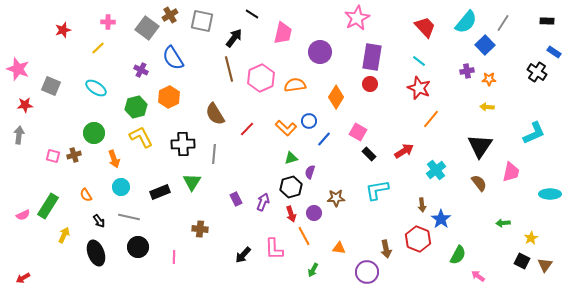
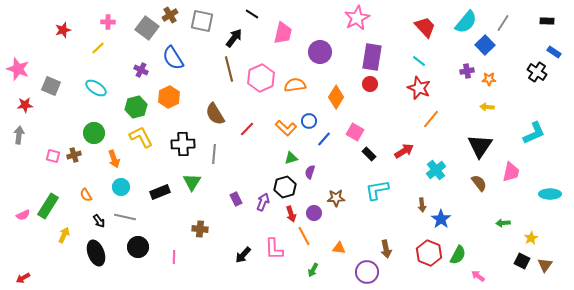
pink square at (358, 132): moved 3 px left
black hexagon at (291, 187): moved 6 px left
gray line at (129, 217): moved 4 px left
red hexagon at (418, 239): moved 11 px right, 14 px down
